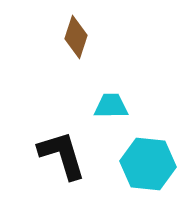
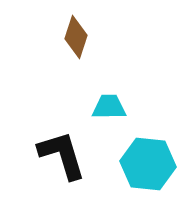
cyan trapezoid: moved 2 px left, 1 px down
